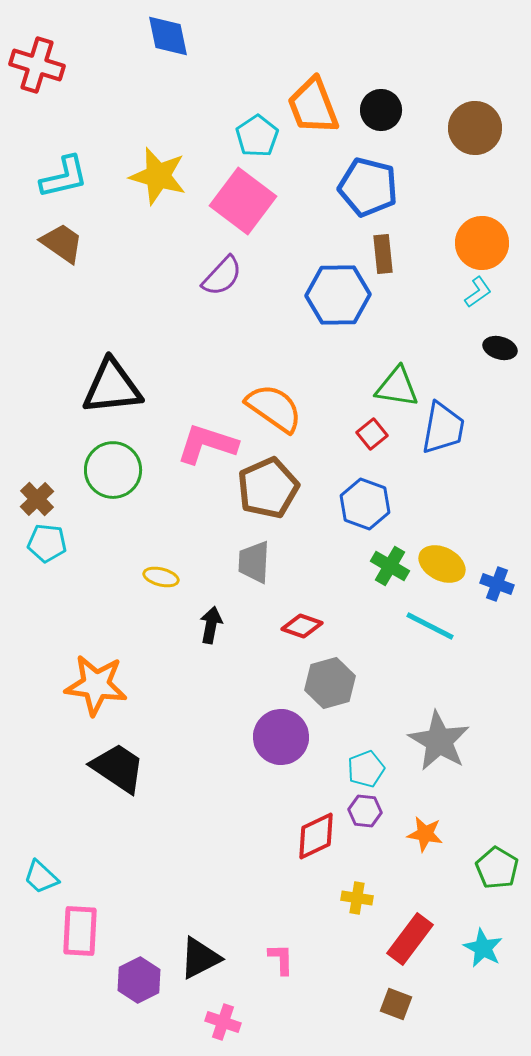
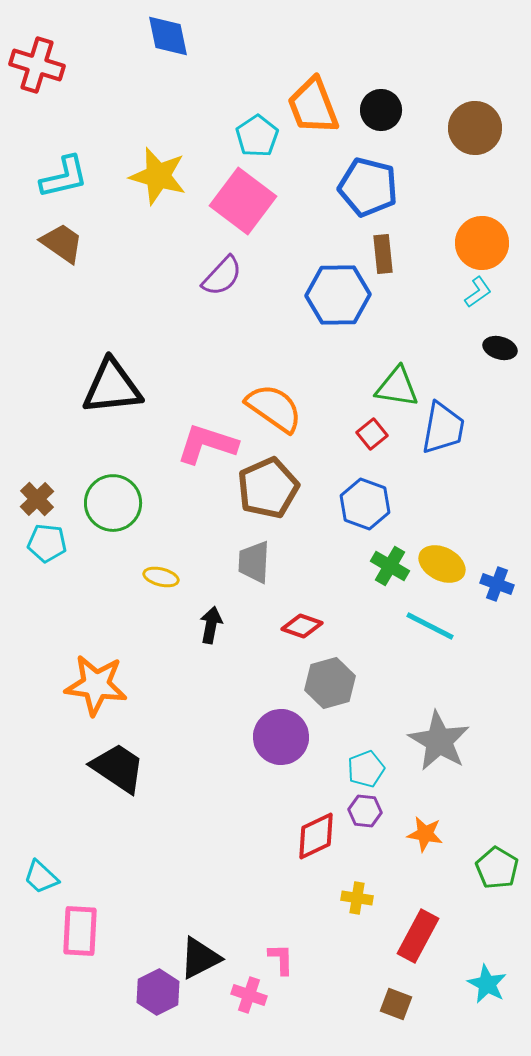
green circle at (113, 470): moved 33 px down
red rectangle at (410, 939): moved 8 px right, 3 px up; rotated 9 degrees counterclockwise
cyan star at (483, 948): moved 4 px right, 36 px down
purple hexagon at (139, 980): moved 19 px right, 12 px down
pink cross at (223, 1022): moved 26 px right, 27 px up
